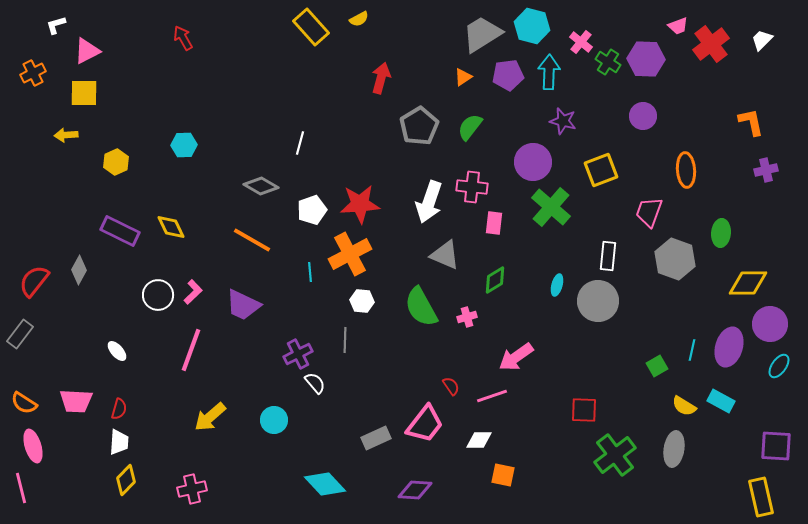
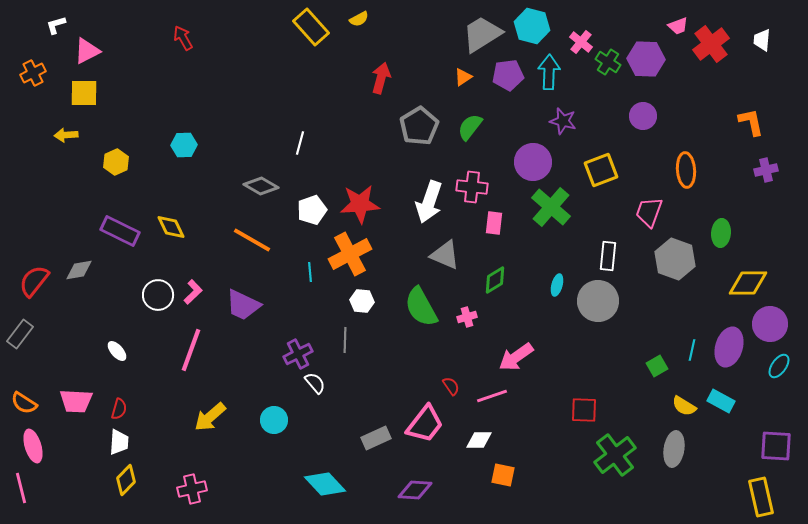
white trapezoid at (762, 40): rotated 40 degrees counterclockwise
gray diamond at (79, 270): rotated 52 degrees clockwise
